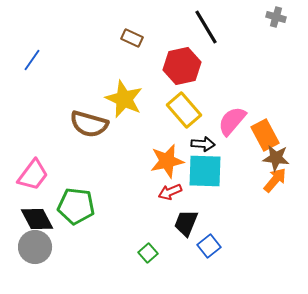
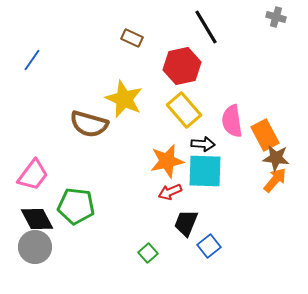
pink semicircle: rotated 48 degrees counterclockwise
